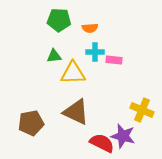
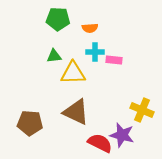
green pentagon: moved 1 px left, 1 px up
brown pentagon: moved 1 px left; rotated 15 degrees clockwise
purple star: moved 1 px left, 1 px up
red semicircle: moved 2 px left
